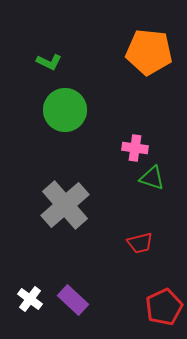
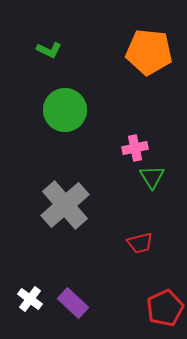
green L-shape: moved 12 px up
pink cross: rotated 20 degrees counterclockwise
green triangle: moved 1 px up; rotated 40 degrees clockwise
purple rectangle: moved 3 px down
red pentagon: moved 1 px right, 1 px down
